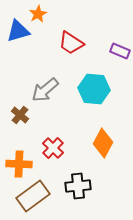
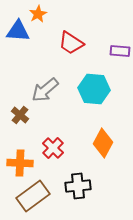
blue triangle: rotated 20 degrees clockwise
purple rectangle: rotated 18 degrees counterclockwise
orange cross: moved 1 px right, 1 px up
